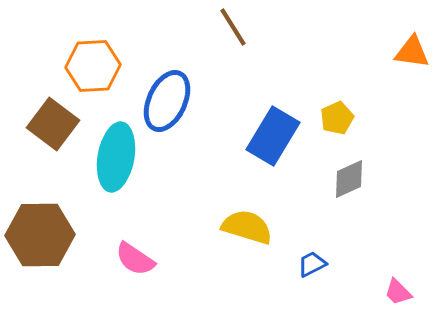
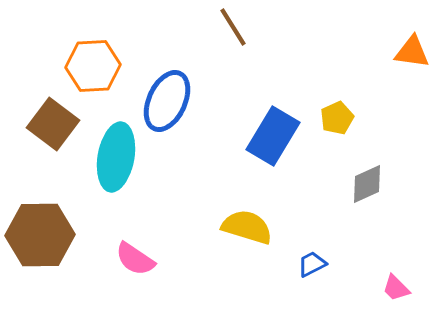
gray diamond: moved 18 px right, 5 px down
pink trapezoid: moved 2 px left, 4 px up
